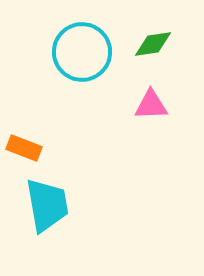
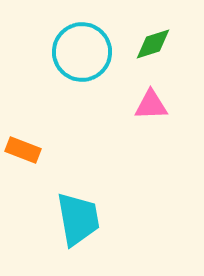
green diamond: rotated 9 degrees counterclockwise
orange rectangle: moved 1 px left, 2 px down
cyan trapezoid: moved 31 px right, 14 px down
